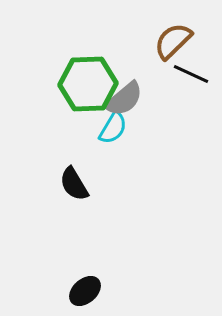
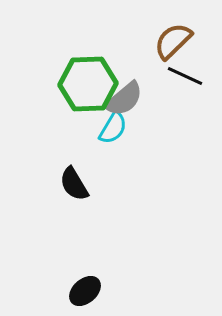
black line: moved 6 px left, 2 px down
